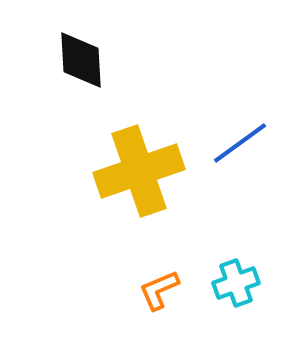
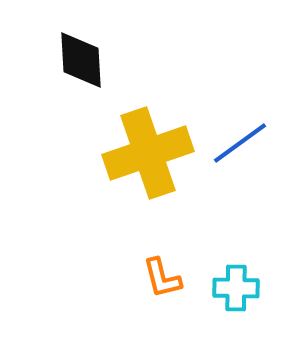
yellow cross: moved 9 px right, 18 px up
cyan cross: moved 5 px down; rotated 21 degrees clockwise
orange L-shape: moved 3 px right, 12 px up; rotated 81 degrees counterclockwise
